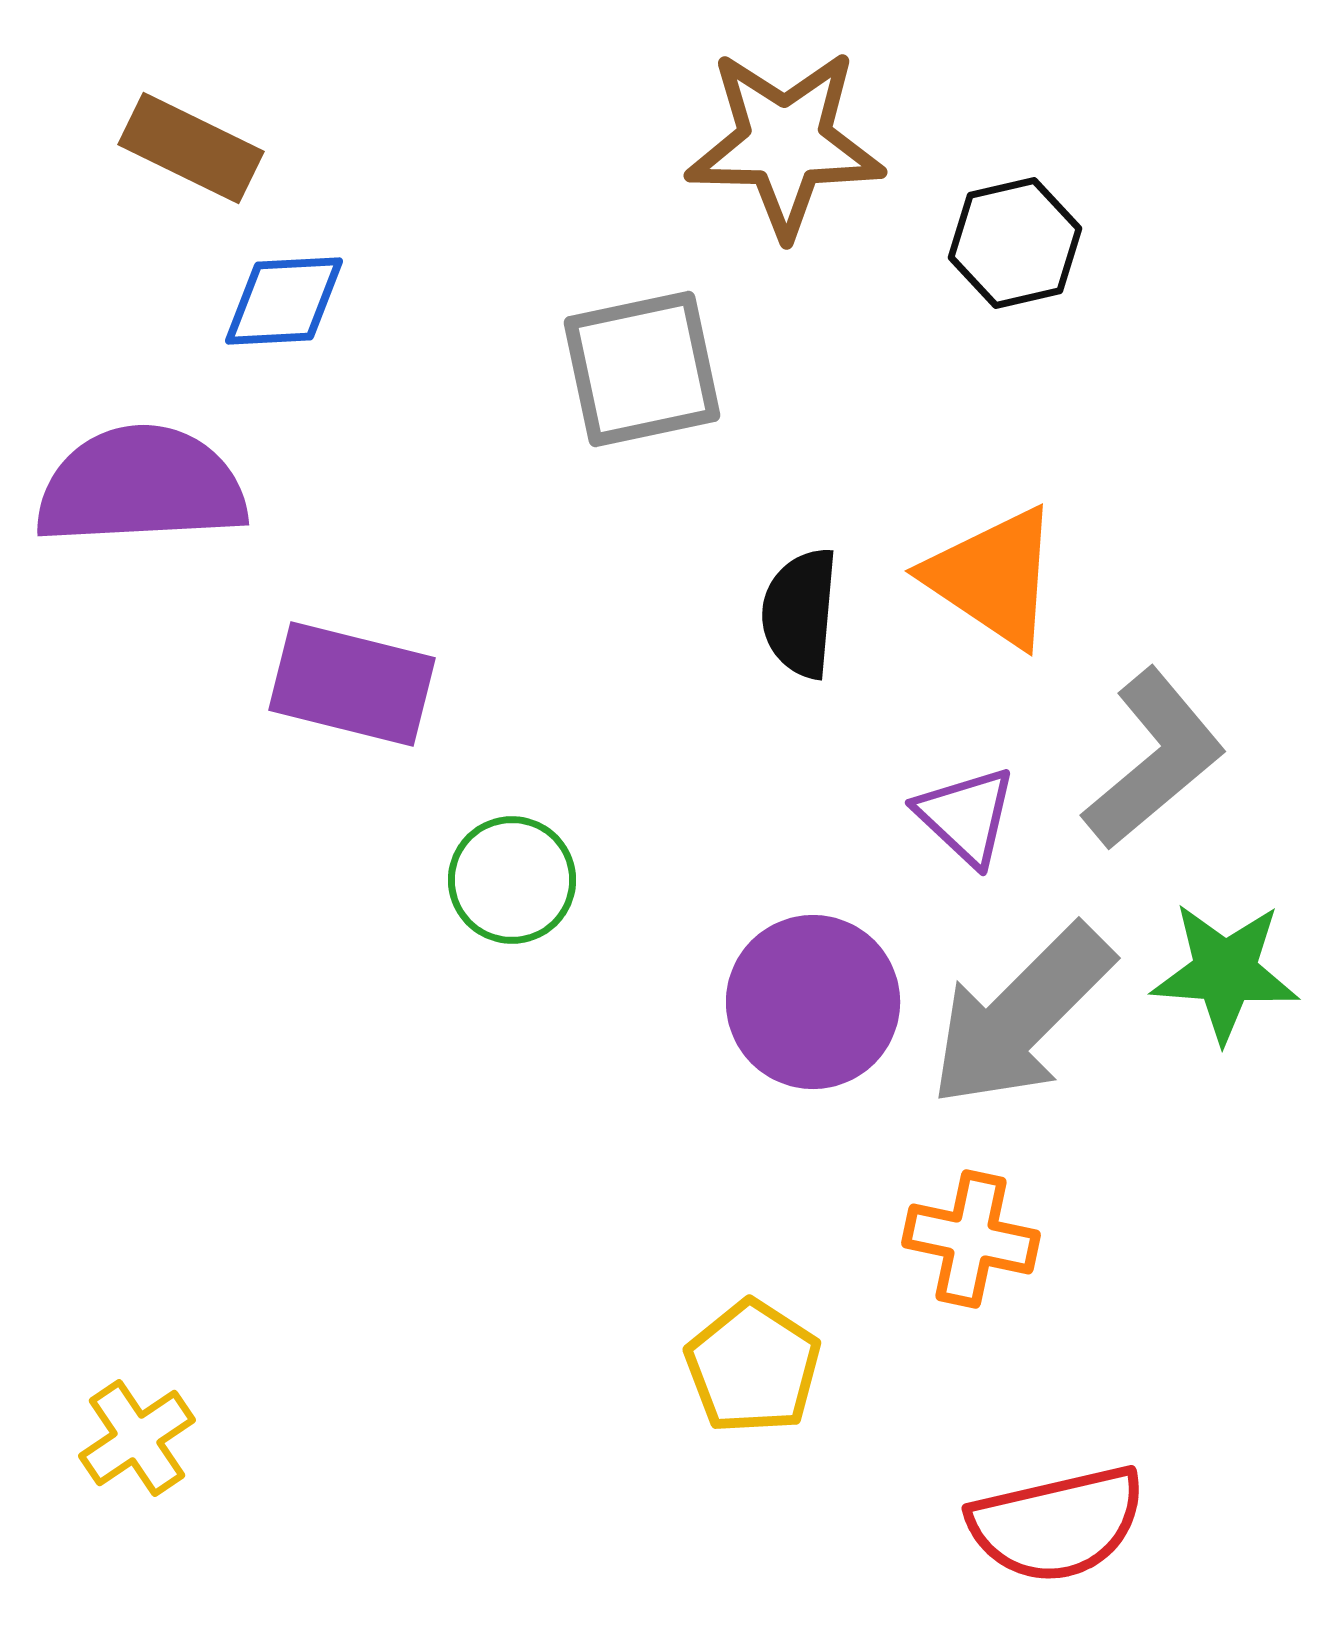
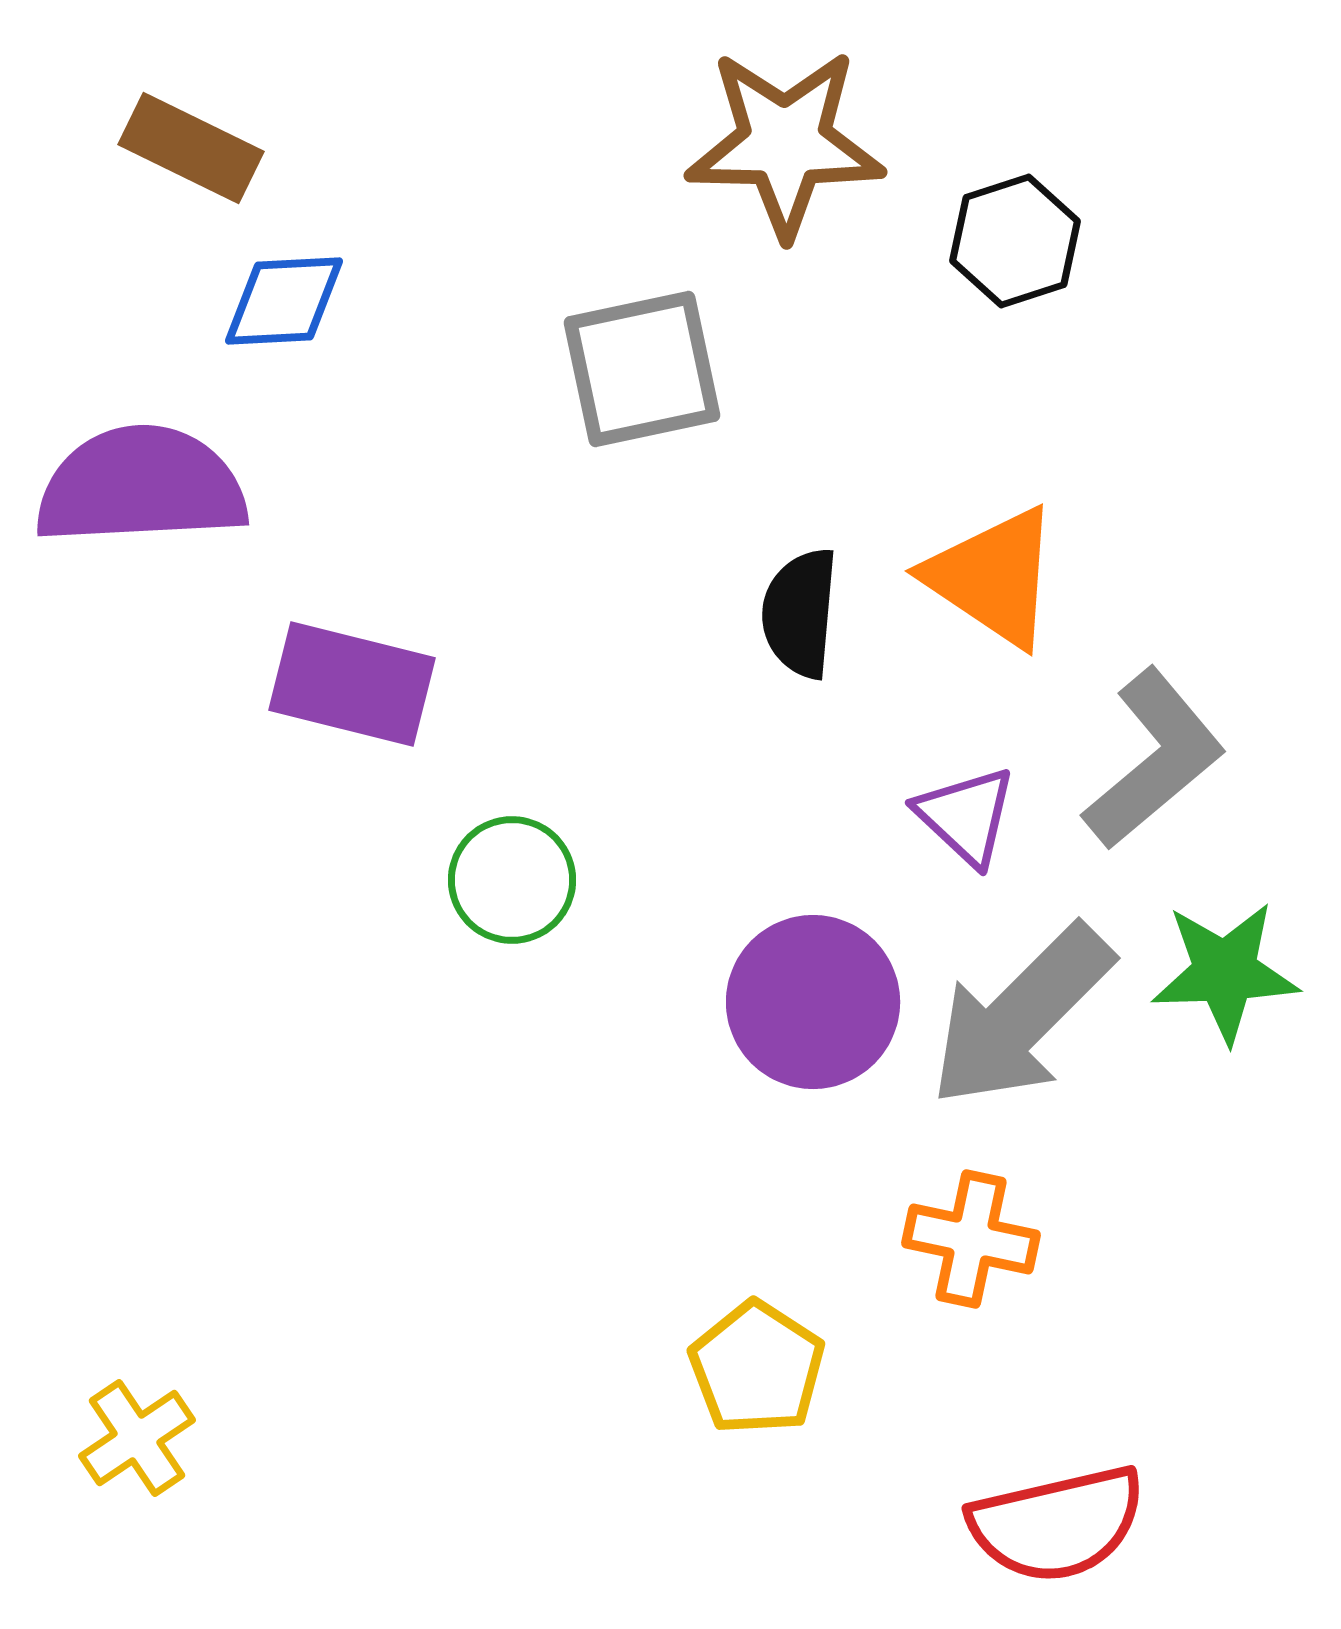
black hexagon: moved 2 px up; rotated 5 degrees counterclockwise
green star: rotated 6 degrees counterclockwise
yellow pentagon: moved 4 px right, 1 px down
